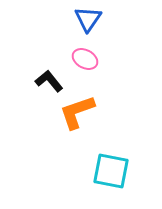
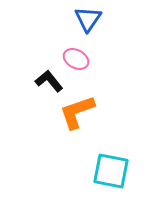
pink ellipse: moved 9 px left
